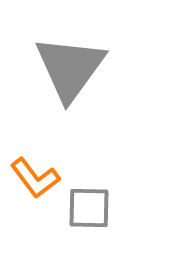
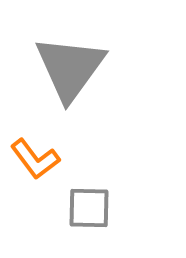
orange L-shape: moved 19 px up
